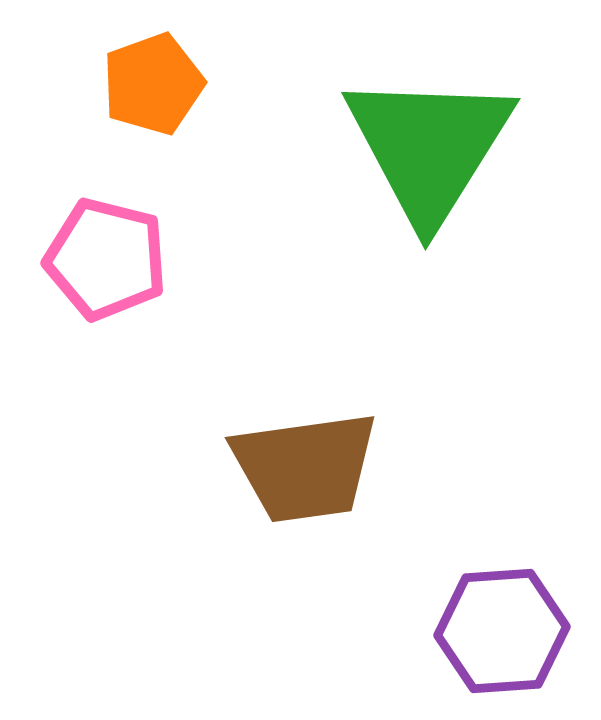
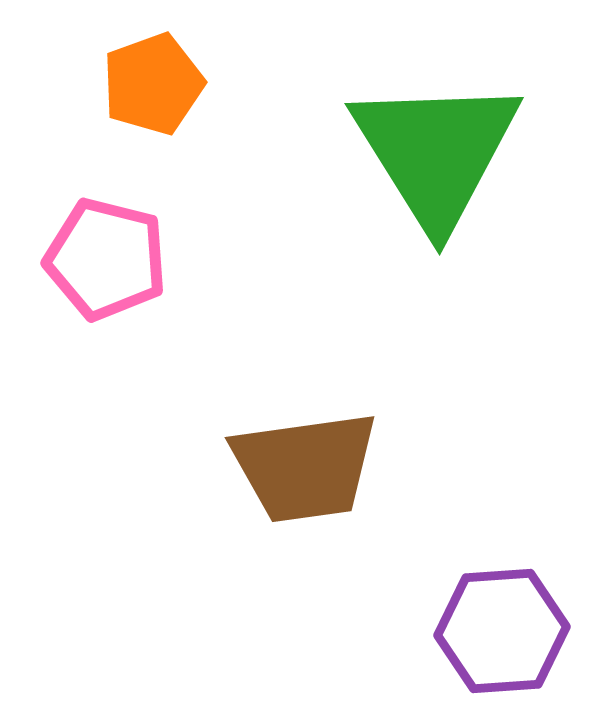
green triangle: moved 7 px right, 5 px down; rotated 4 degrees counterclockwise
